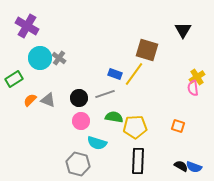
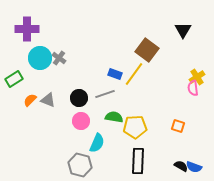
purple cross: moved 3 px down; rotated 30 degrees counterclockwise
brown square: rotated 20 degrees clockwise
cyan semicircle: rotated 84 degrees counterclockwise
gray hexagon: moved 2 px right, 1 px down
